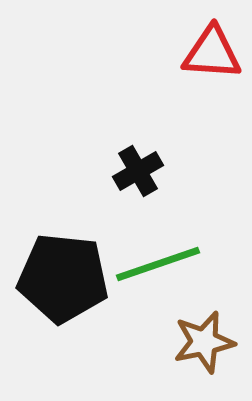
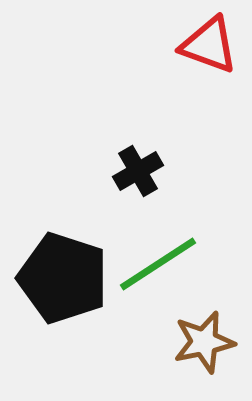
red triangle: moved 3 px left, 8 px up; rotated 16 degrees clockwise
green line: rotated 14 degrees counterclockwise
black pentagon: rotated 12 degrees clockwise
